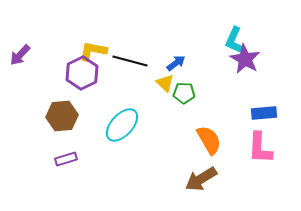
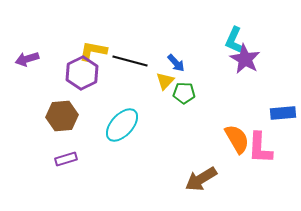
purple arrow: moved 7 px right, 4 px down; rotated 30 degrees clockwise
blue arrow: rotated 84 degrees clockwise
yellow triangle: moved 2 px up; rotated 30 degrees clockwise
blue rectangle: moved 19 px right
orange semicircle: moved 28 px right, 1 px up
